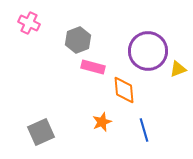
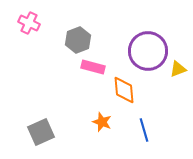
orange star: rotated 30 degrees counterclockwise
